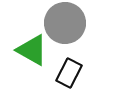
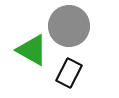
gray circle: moved 4 px right, 3 px down
